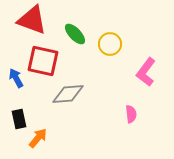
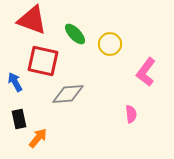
blue arrow: moved 1 px left, 4 px down
